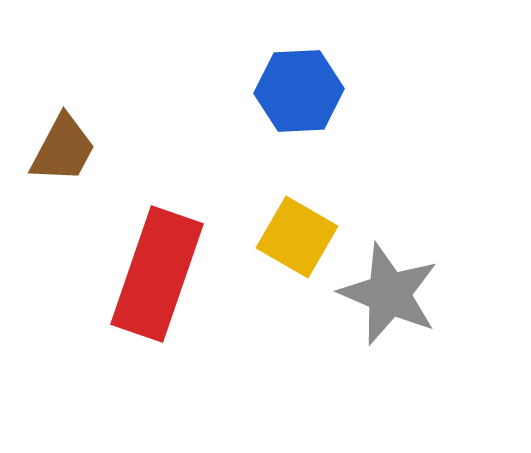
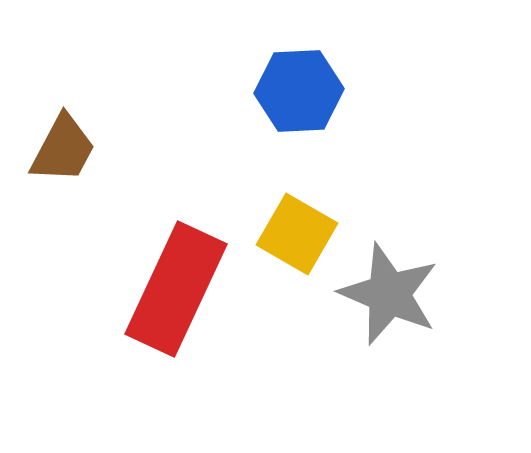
yellow square: moved 3 px up
red rectangle: moved 19 px right, 15 px down; rotated 6 degrees clockwise
